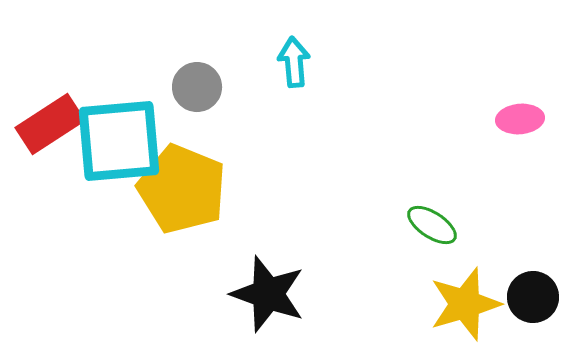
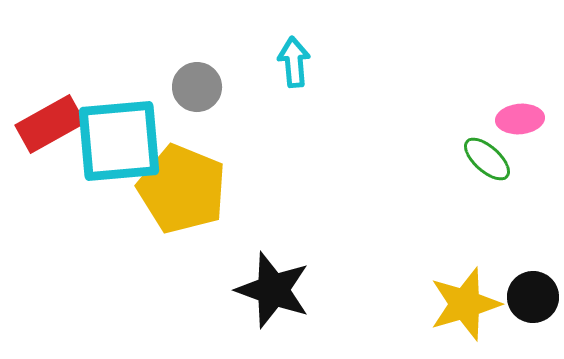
red rectangle: rotated 4 degrees clockwise
green ellipse: moved 55 px right, 66 px up; rotated 9 degrees clockwise
black star: moved 5 px right, 4 px up
